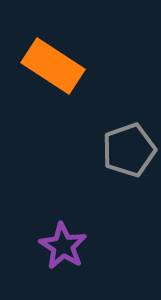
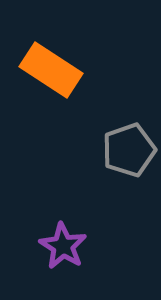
orange rectangle: moved 2 px left, 4 px down
